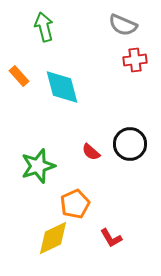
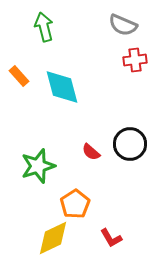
orange pentagon: rotated 8 degrees counterclockwise
